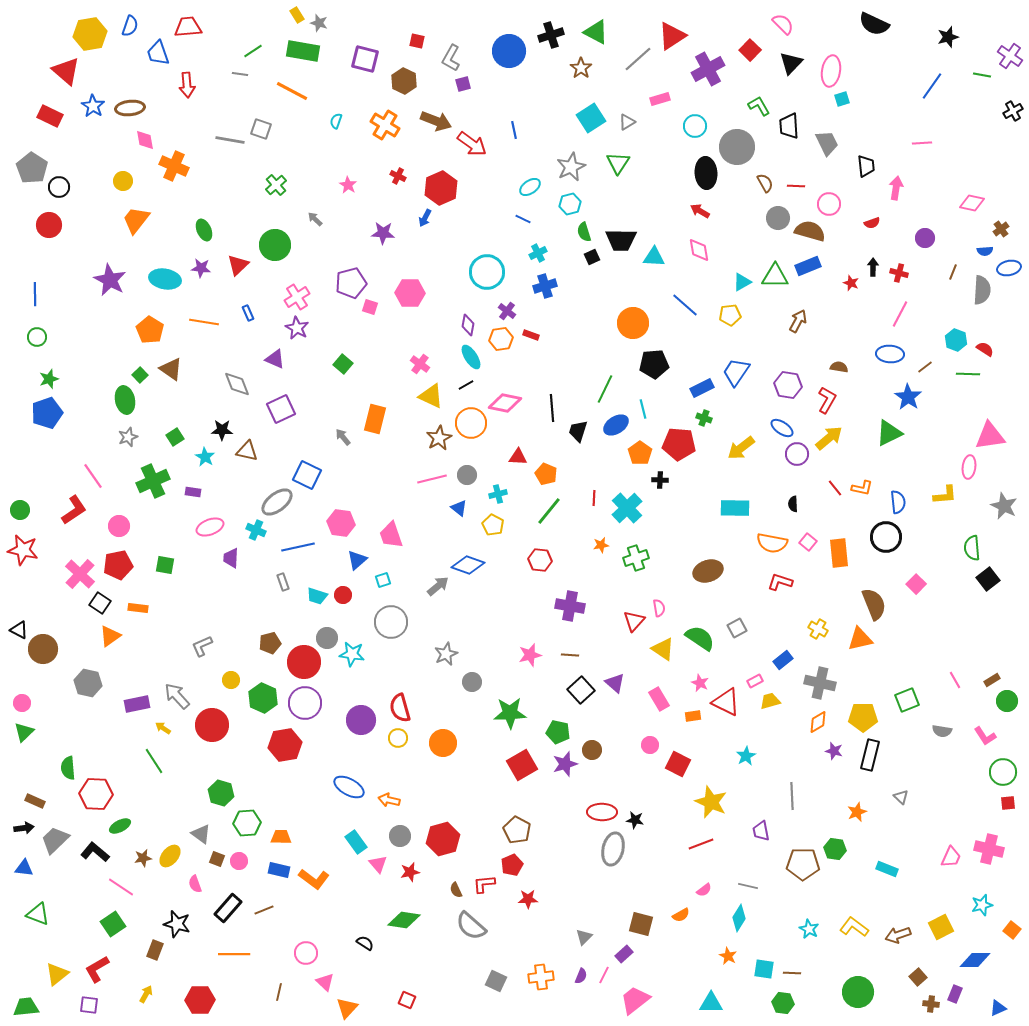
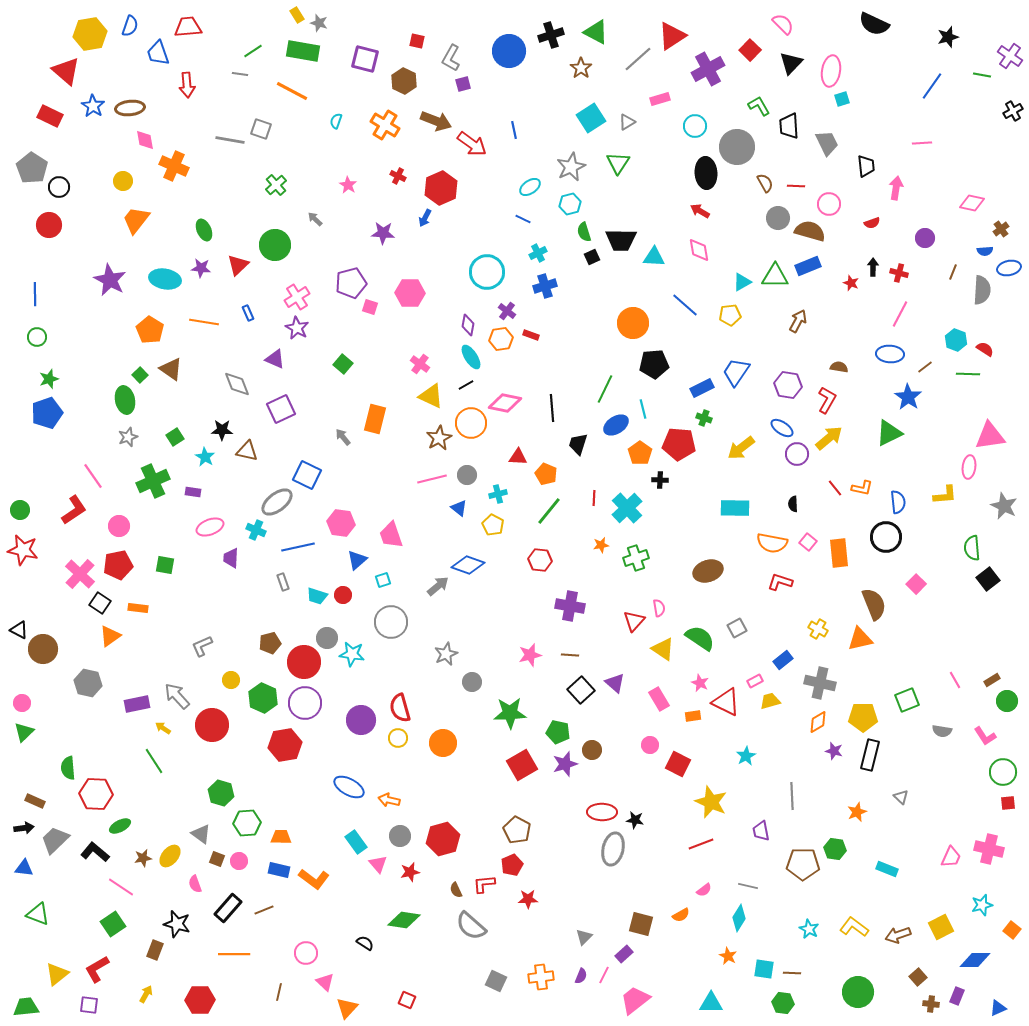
black trapezoid at (578, 431): moved 13 px down
purple rectangle at (955, 994): moved 2 px right, 2 px down
